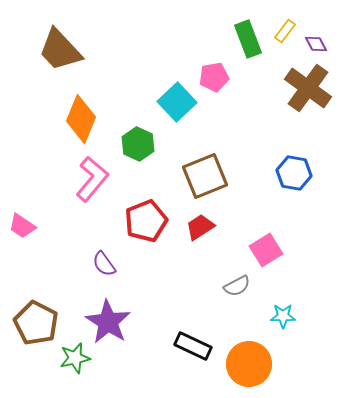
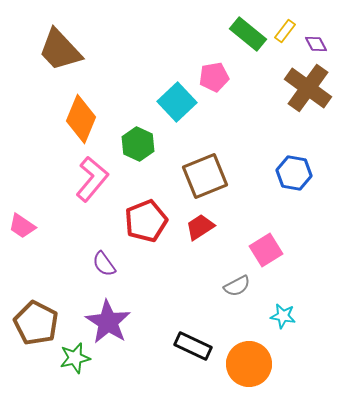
green rectangle: moved 5 px up; rotated 30 degrees counterclockwise
cyan star: rotated 10 degrees clockwise
